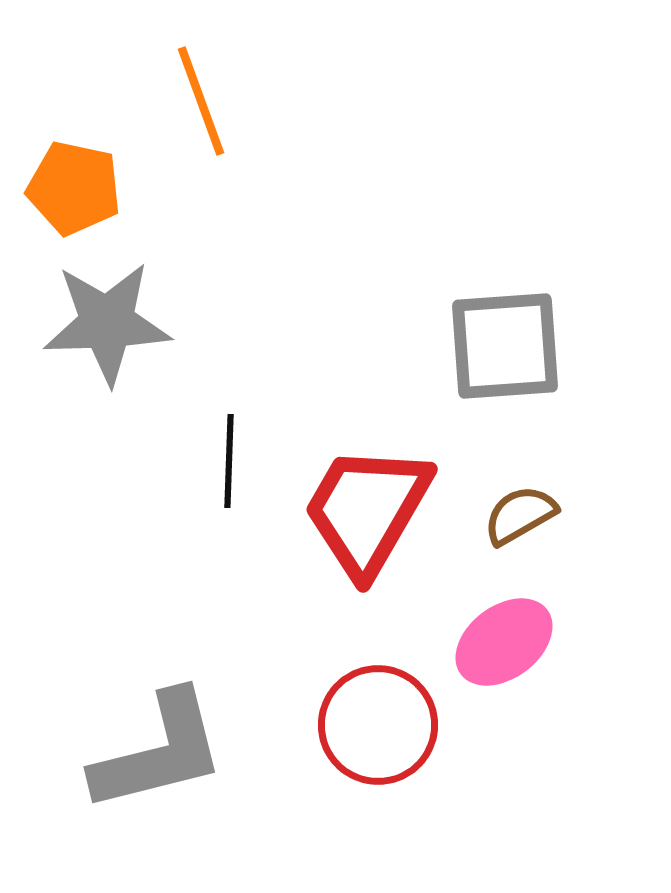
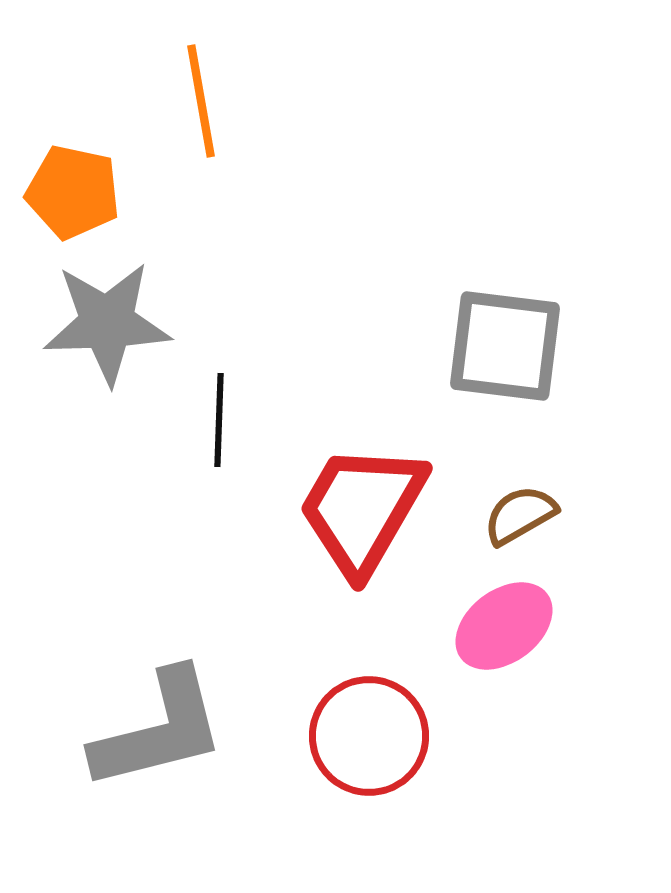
orange line: rotated 10 degrees clockwise
orange pentagon: moved 1 px left, 4 px down
gray square: rotated 11 degrees clockwise
black line: moved 10 px left, 41 px up
red trapezoid: moved 5 px left, 1 px up
pink ellipse: moved 16 px up
red circle: moved 9 px left, 11 px down
gray L-shape: moved 22 px up
